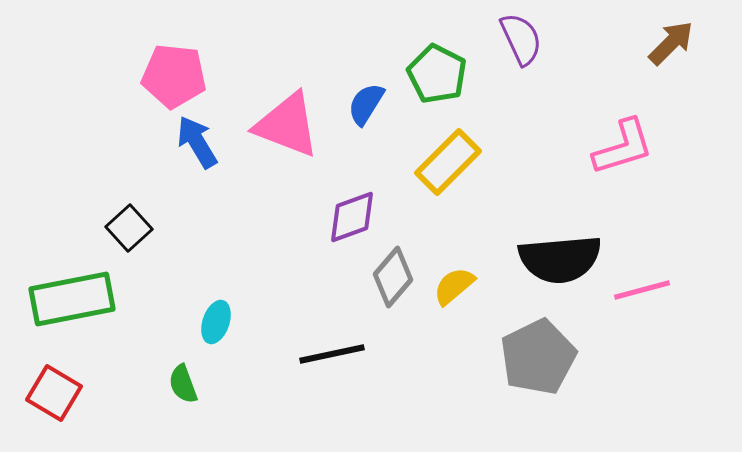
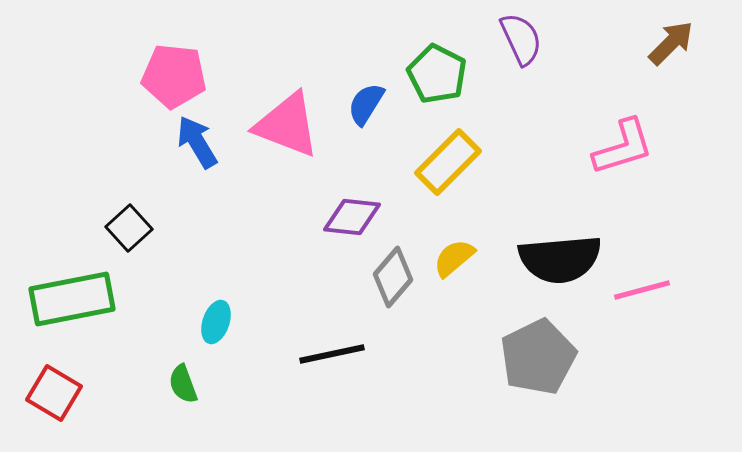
purple diamond: rotated 26 degrees clockwise
yellow semicircle: moved 28 px up
